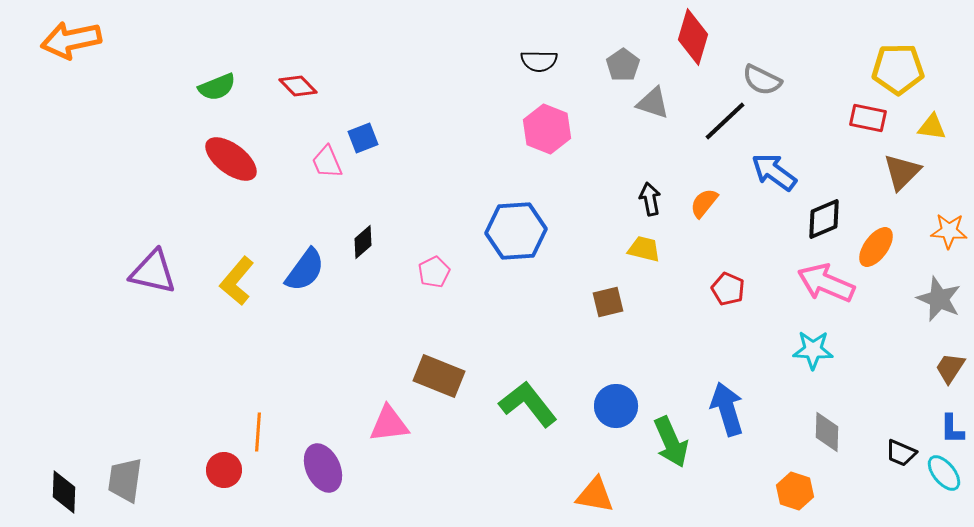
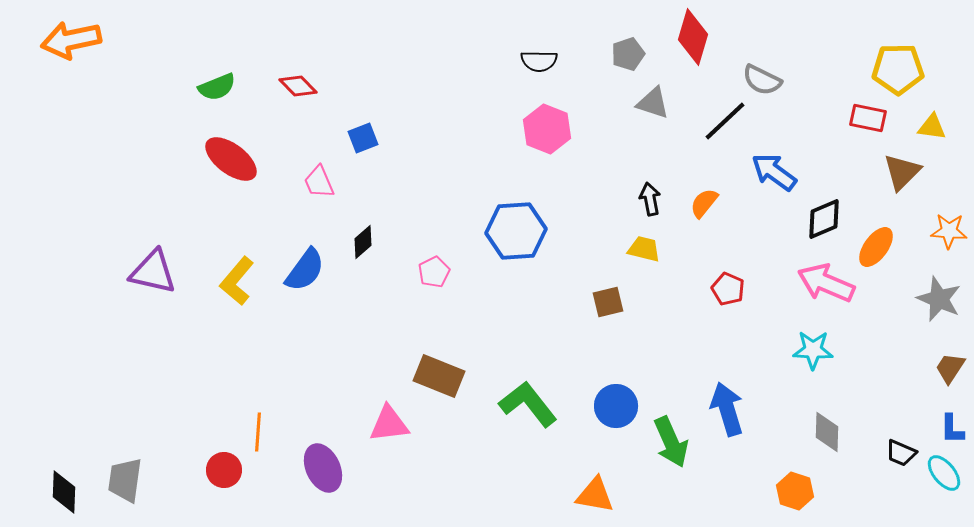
gray pentagon at (623, 65): moved 5 px right, 11 px up; rotated 16 degrees clockwise
pink trapezoid at (327, 162): moved 8 px left, 20 px down
